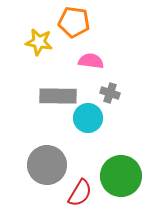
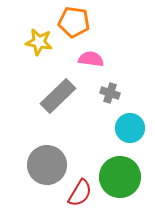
pink semicircle: moved 2 px up
gray rectangle: rotated 45 degrees counterclockwise
cyan circle: moved 42 px right, 10 px down
green circle: moved 1 px left, 1 px down
